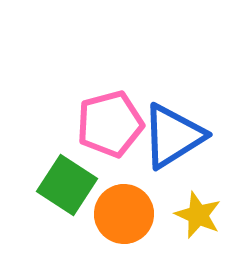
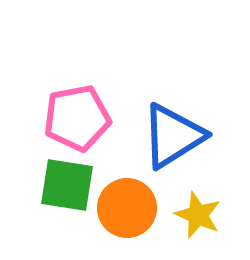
pink pentagon: moved 33 px left, 6 px up; rotated 4 degrees clockwise
green square: rotated 24 degrees counterclockwise
orange circle: moved 3 px right, 6 px up
